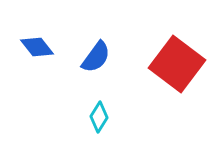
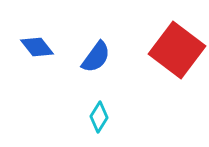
red square: moved 14 px up
